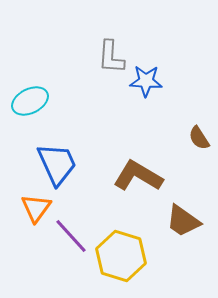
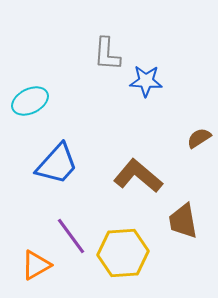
gray L-shape: moved 4 px left, 3 px up
brown semicircle: rotated 90 degrees clockwise
blue trapezoid: rotated 66 degrees clockwise
brown L-shape: rotated 9 degrees clockwise
orange triangle: moved 57 px down; rotated 24 degrees clockwise
brown trapezoid: rotated 45 degrees clockwise
purple line: rotated 6 degrees clockwise
yellow hexagon: moved 2 px right, 3 px up; rotated 21 degrees counterclockwise
